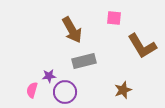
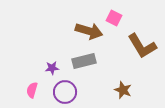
pink square: rotated 21 degrees clockwise
brown arrow: moved 17 px right, 1 px down; rotated 44 degrees counterclockwise
purple star: moved 3 px right, 8 px up
brown star: rotated 30 degrees counterclockwise
